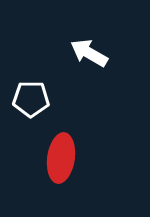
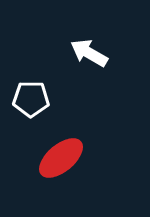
red ellipse: rotated 42 degrees clockwise
